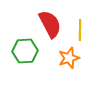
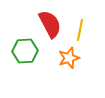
yellow line: rotated 10 degrees clockwise
